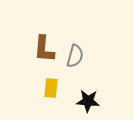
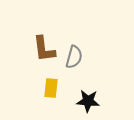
brown L-shape: rotated 12 degrees counterclockwise
gray semicircle: moved 1 px left, 1 px down
